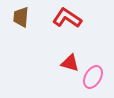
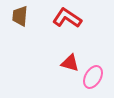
brown trapezoid: moved 1 px left, 1 px up
